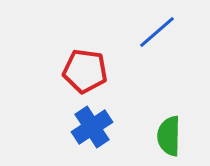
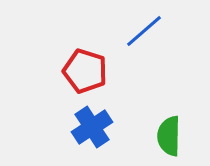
blue line: moved 13 px left, 1 px up
red pentagon: rotated 9 degrees clockwise
